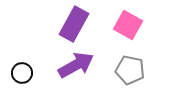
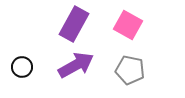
black circle: moved 6 px up
